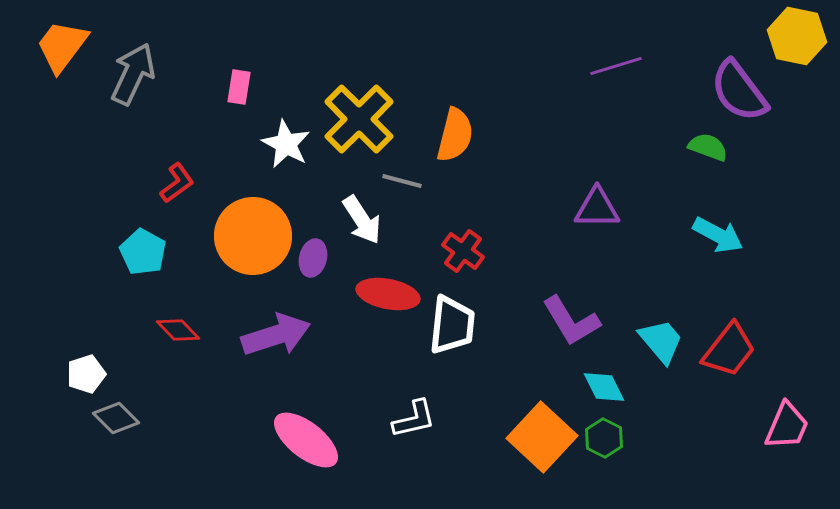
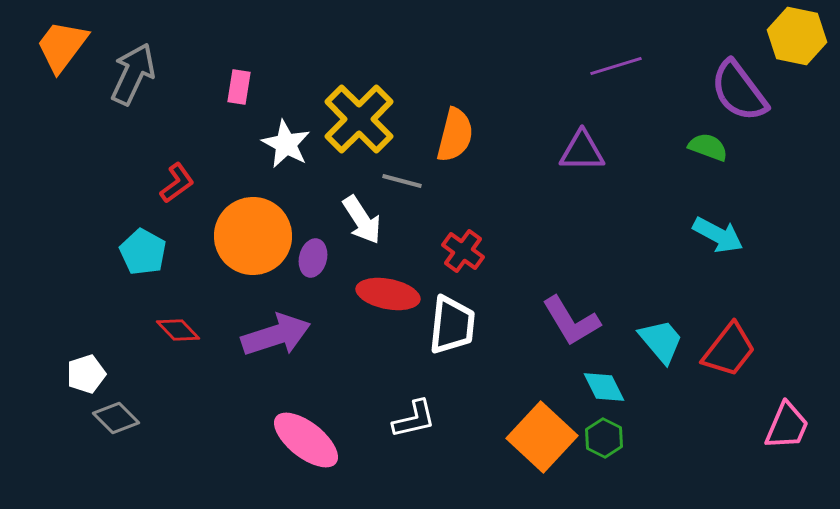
purple triangle: moved 15 px left, 57 px up
